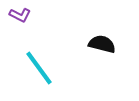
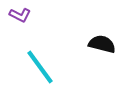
cyan line: moved 1 px right, 1 px up
